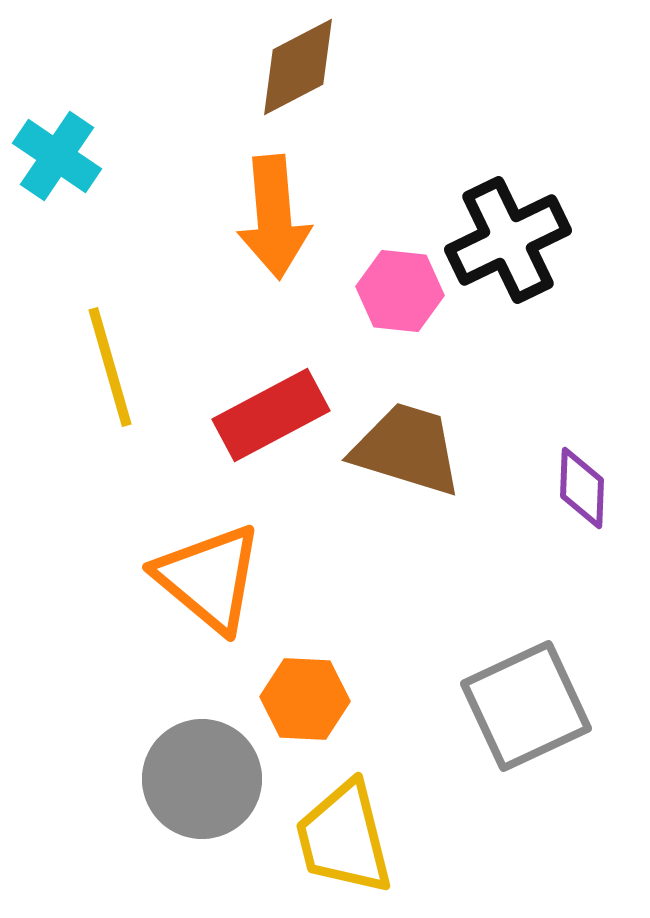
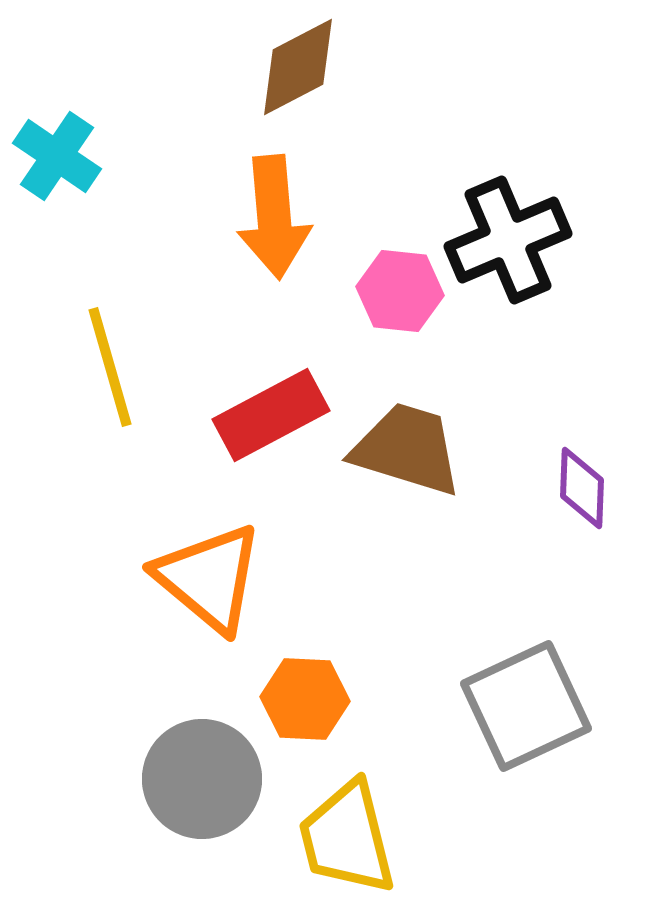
black cross: rotated 3 degrees clockwise
yellow trapezoid: moved 3 px right
